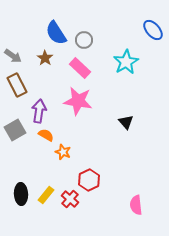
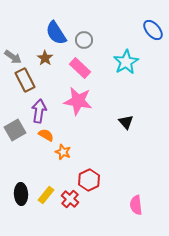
gray arrow: moved 1 px down
brown rectangle: moved 8 px right, 5 px up
